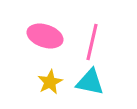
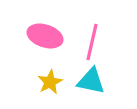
cyan triangle: moved 1 px right, 1 px up
